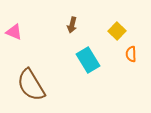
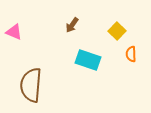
brown arrow: rotated 21 degrees clockwise
cyan rectangle: rotated 40 degrees counterclockwise
brown semicircle: rotated 36 degrees clockwise
